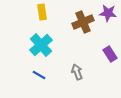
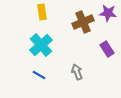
purple rectangle: moved 3 px left, 5 px up
